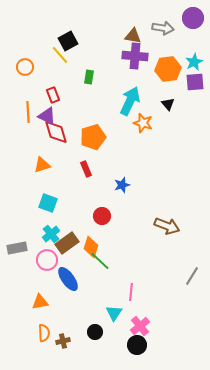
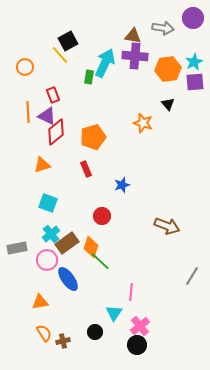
cyan arrow at (130, 101): moved 25 px left, 38 px up
red diamond at (56, 132): rotated 68 degrees clockwise
orange semicircle at (44, 333): rotated 30 degrees counterclockwise
